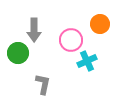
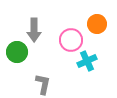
orange circle: moved 3 px left
green circle: moved 1 px left, 1 px up
